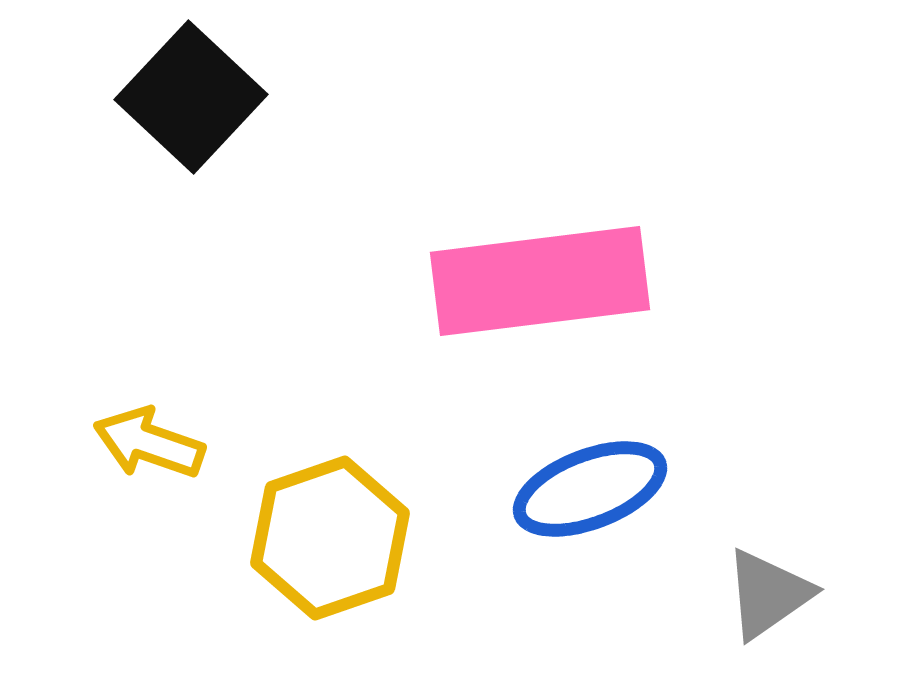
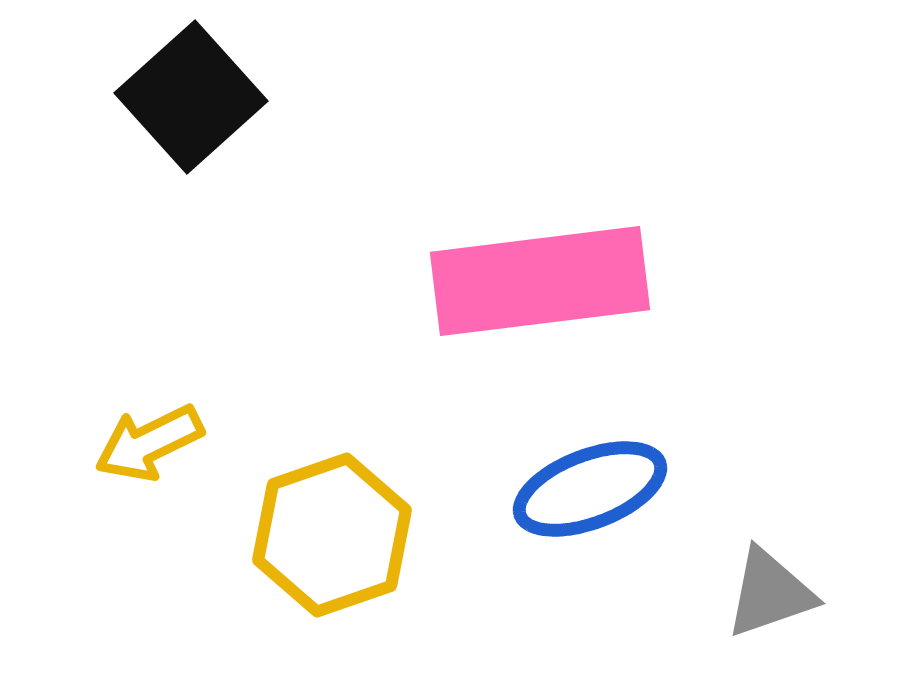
black square: rotated 5 degrees clockwise
yellow arrow: rotated 45 degrees counterclockwise
yellow hexagon: moved 2 px right, 3 px up
gray triangle: moved 2 px right, 1 px up; rotated 16 degrees clockwise
